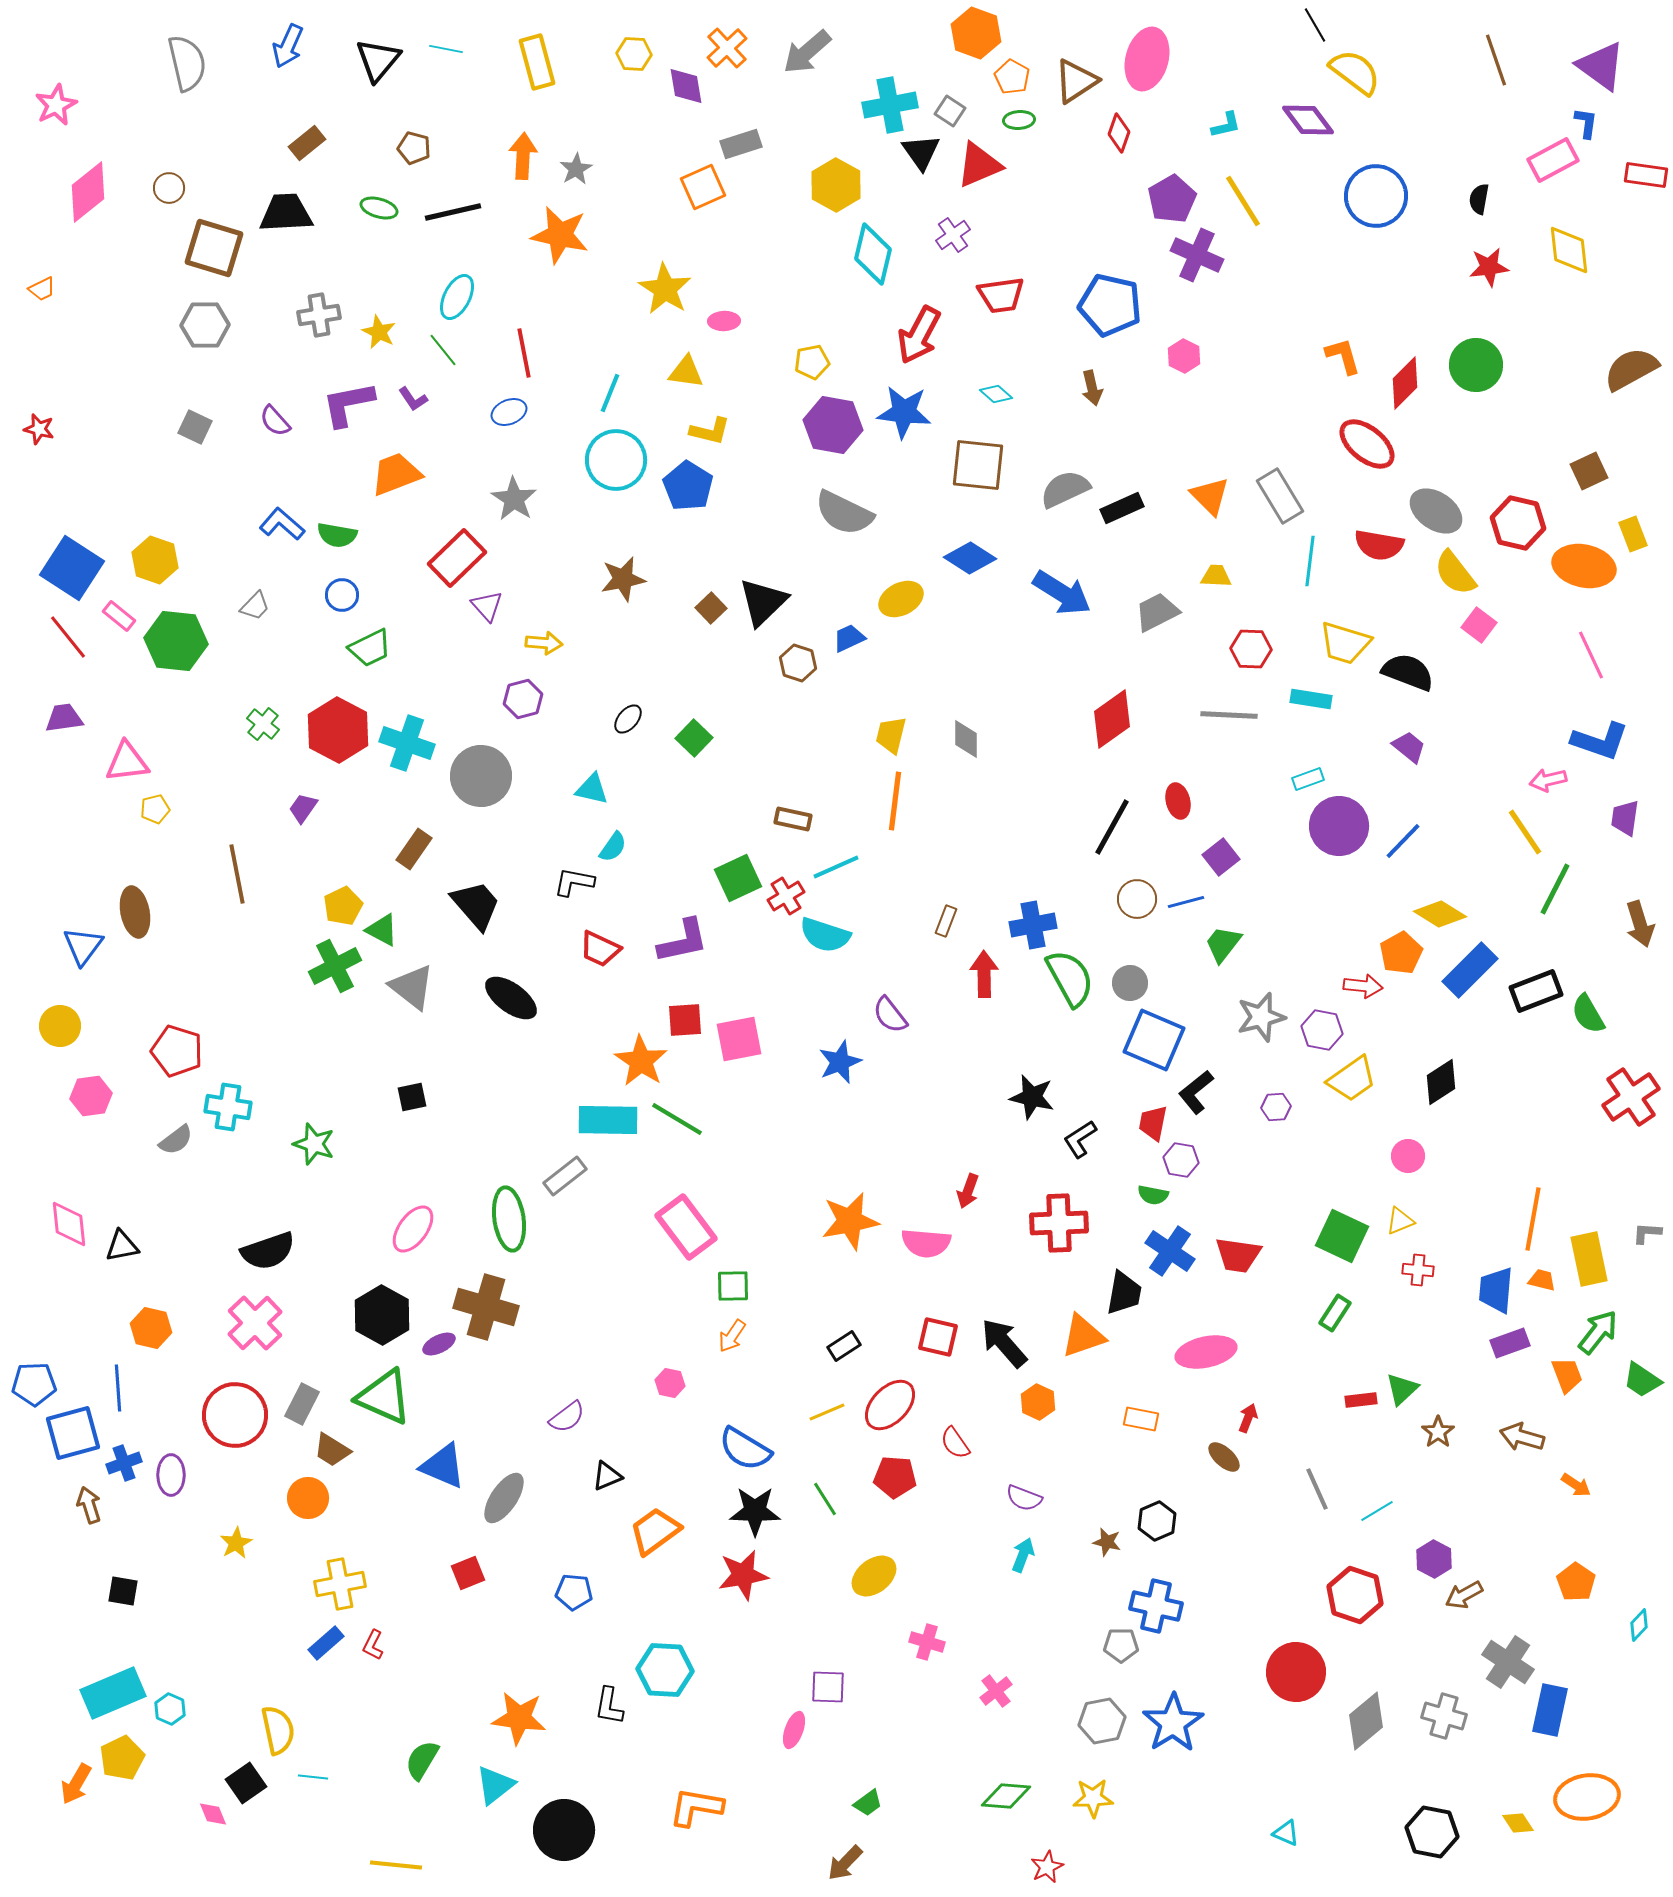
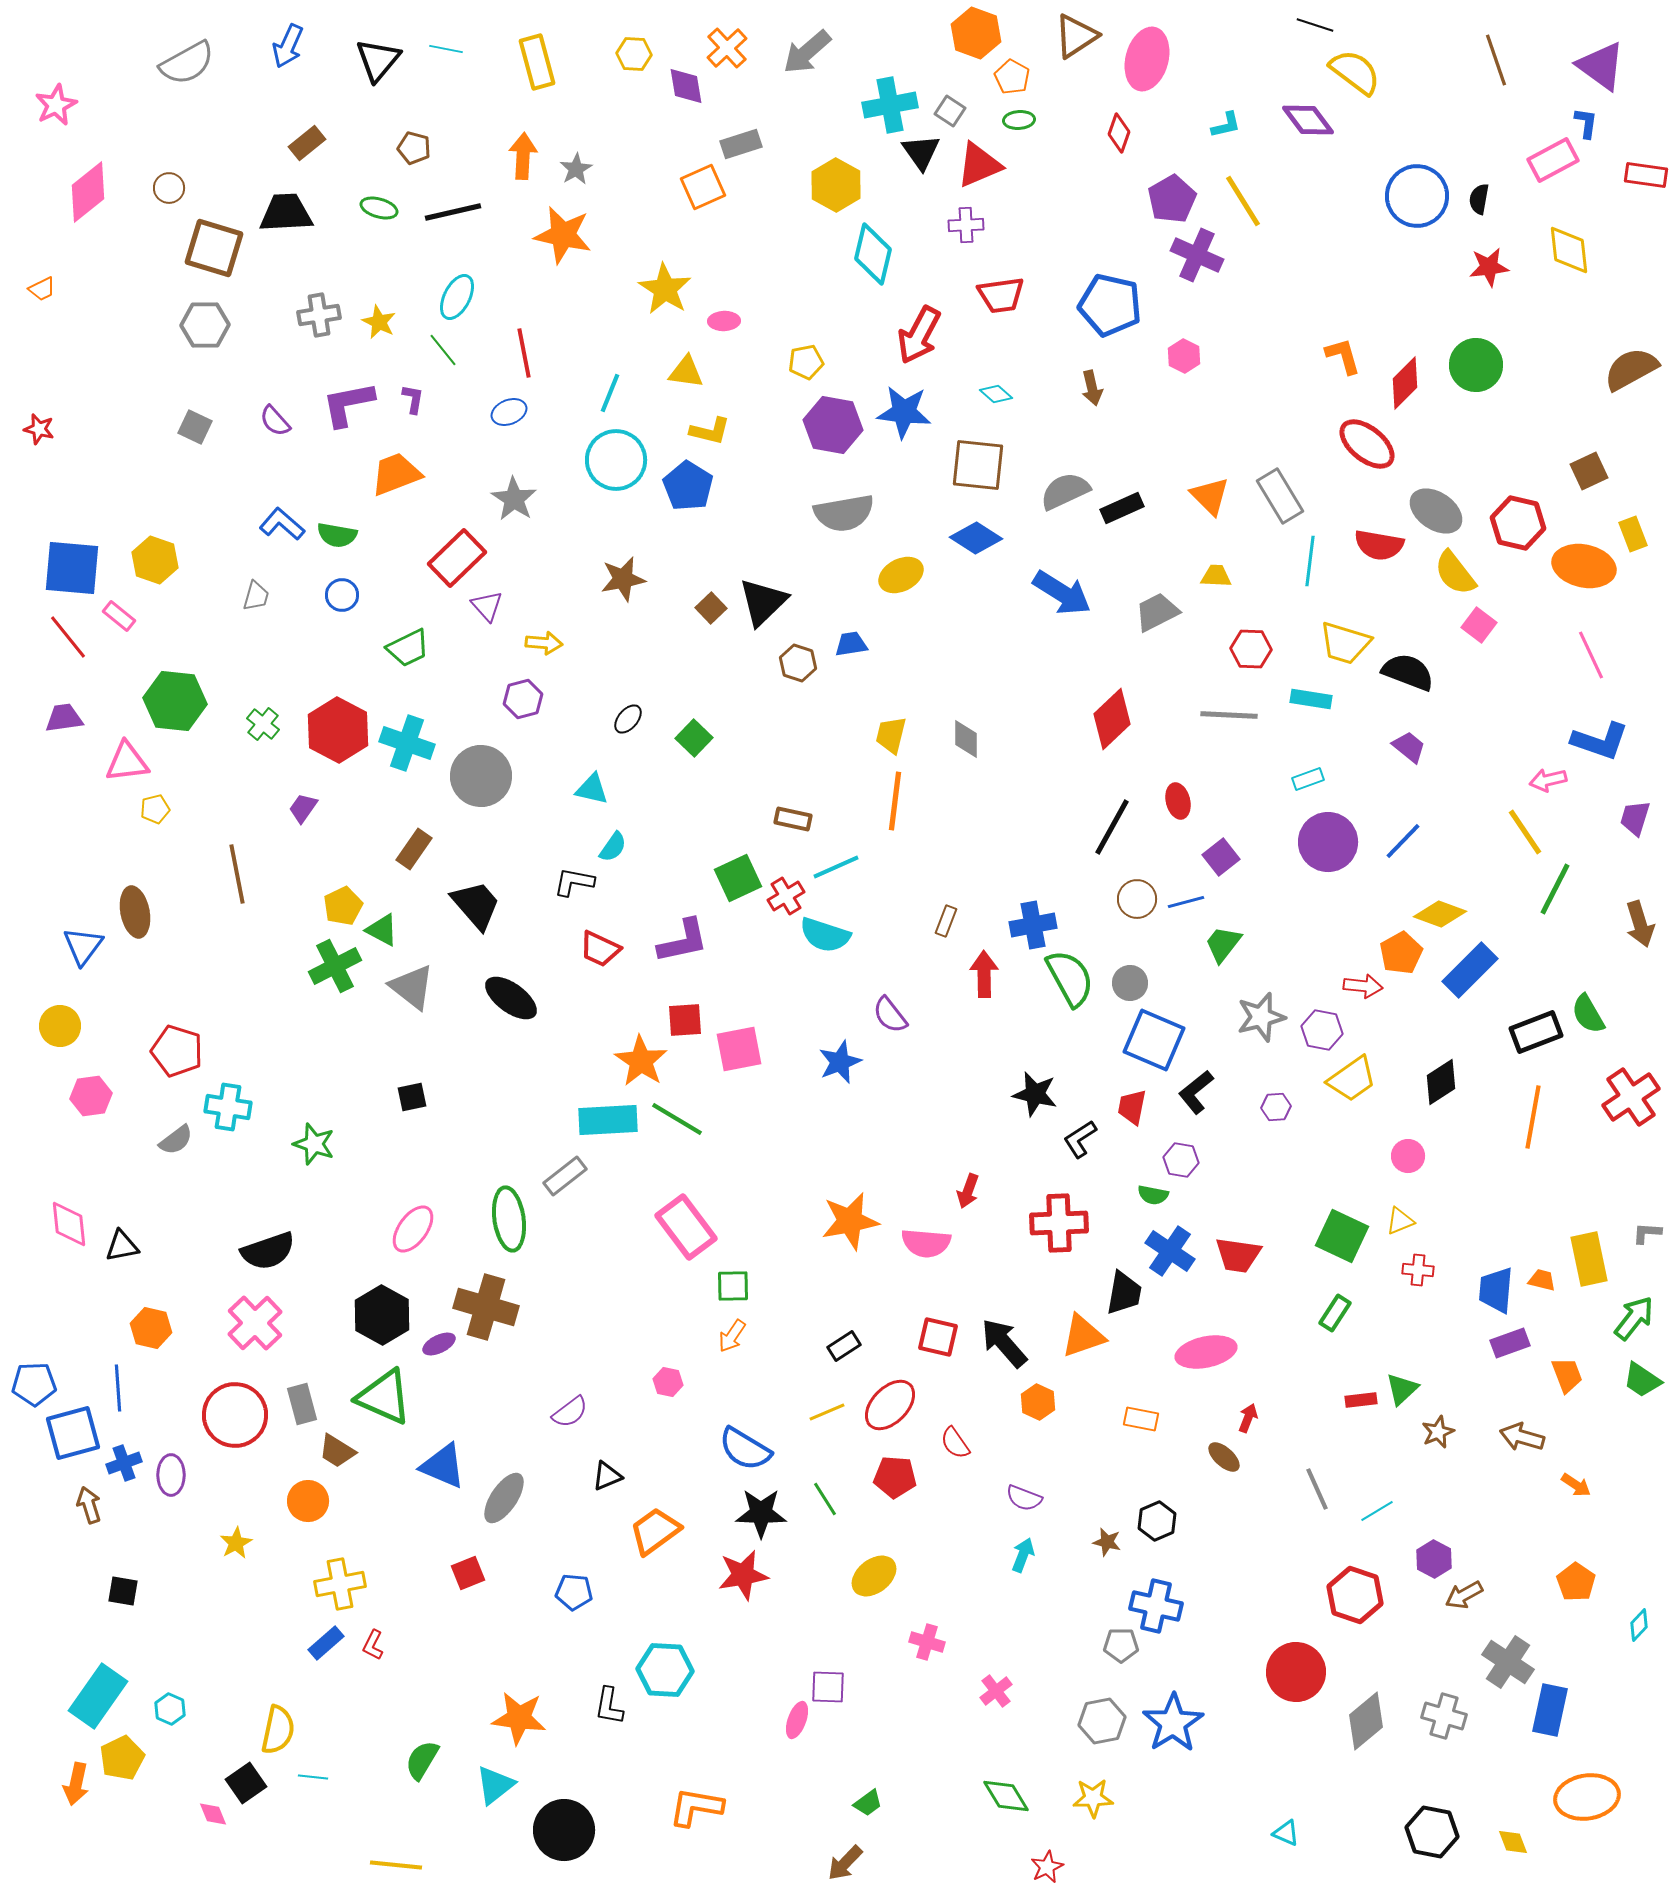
black line at (1315, 25): rotated 42 degrees counterclockwise
gray semicircle at (187, 63): rotated 74 degrees clockwise
brown triangle at (1076, 81): moved 45 px up
blue circle at (1376, 196): moved 41 px right
orange star at (560, 235): moved 3 px right
purple cross at (953, 235): moved 13 px right, 10 px up; rotated 32 degrees clockwise
yellow star at (379, 332): moved 10 px up
yellow pentagon at (812, 362): moved 6 px left
purple L-shape at (413, 399): rotated 136 degrees counterclockwise
gray semicircle at (1065, 489): moved 2 px down
gray semicircle at (844, 513): rotated 36 degrees counterclockwise
blue diamond at (970, 558): moved 6 px right, 20 px up
blue square at (72, 568): rotated 28 degrees counterclockwise
yellow ellipse at (901, 599): moved 24 px up
gray trapezoid at (255, 606): moved 1 px right, 10 px up; rotated 28 degrees counterclockwise
blue trapezoid at (849, 638): moved 2 px right, 6 px down; rotated 16 degrees clockwise
green hexagon at (176, 641): moved 1 px left, 60 px down
green trapezoid at (370, 648): moved 38 px right
red diamond at (1112, 719): rotated 8 degrees counterclockwise
purple trapezoid at (1625, 818): moved 10 px right; rotated 9 degrees clockwise
purple circle at (1339, 826): moved 11 px left, 16 px down
yellow diamond at (1440, 914): rotated 12 degrees counterclockwise
black rectangle at (1536, 991): moved 41 px down
pink square at (739, 1039): moved 10 px down
black star at (1032, 1097): moved 3 px right, 3 px up
cyan rectangle at (608, 1120): rotated 4 degrees counterclockwise
red trapezoid at (1153, 1123): moved 21 px left, 16 px up
orange line at (1533, 1219): moved 102 px up
green arrow at (1598, 1332): moved 36 px right, 14 px up
pink hexagon at (670, 1383): moved 2 px left, 1 px up
gray rectangle at (302, 1404): rotated 42 degrees counterclockwise
purple semicircle at (567, 1417): moved 3 px right, 5 px up
brown star at (1438, 1432): rotated 12 degrees clockwise
brown trapezoid at (332, 1450): moved 5 px right, 1 px down
orange circle at (308, 1498): moved 3 px down
black star at (755, 1511): moved 6 px right, 2 px down
cyan rectangle at (113, 1693): moved 15 px left, 3 px down; rotated 32 degrees counterclockwise
yellow semicircle at (278, 1730): rotated 24 degrees clockwise
pink ellipse at (794, 1730): moved 3 px right, 10 px up
orange arrow at (76, 1784): rotated 18 degrees counterclockwise
green diamond at (1006, 1796): rotated 54 degrees clockwise
yellow diamond at (1518, 1823): moved 5 px left, 19 px down; rotated 12 degrees clockwise
